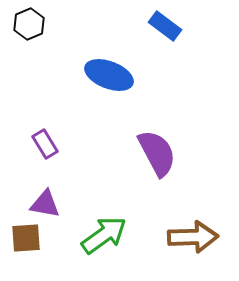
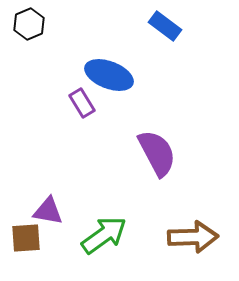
purple rectangle: moved 37 px right, 41 px up
purple triangle: moved 3 px right, 7 px down
